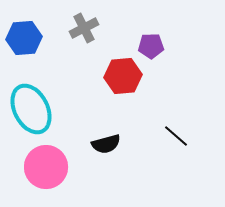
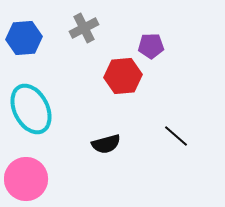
pink circle: moved 20 px left, 12 px down
